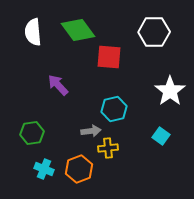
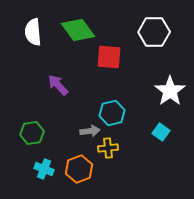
cyan hexagon: moved 2 px left, 4 px down
gray arrow: moved 1 px left
cyan square: moved 4 px up
